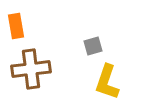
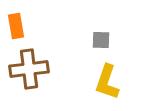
gray square: moved 8 px right, 6 px up; rotated 18 degrees clockwise
brown cross: moved 2 px left
